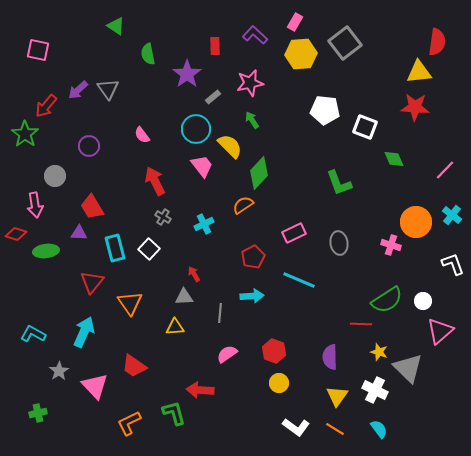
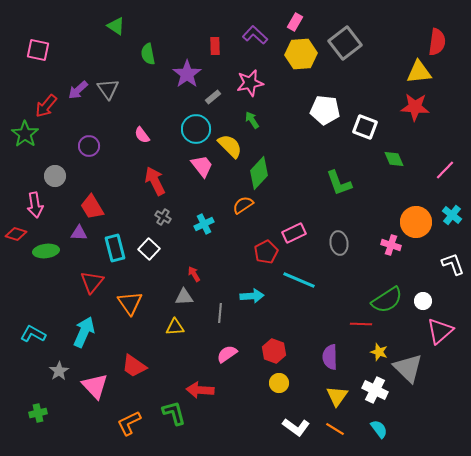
red pentagon at (253, 257): moved 13 px right, 5 px up
